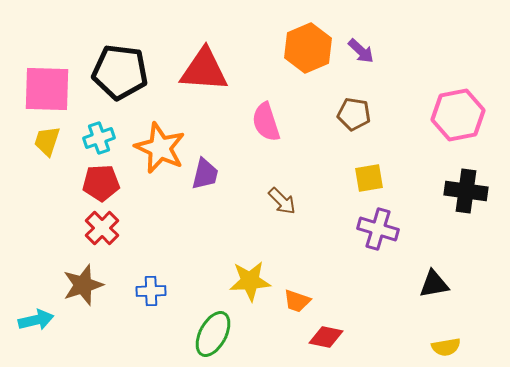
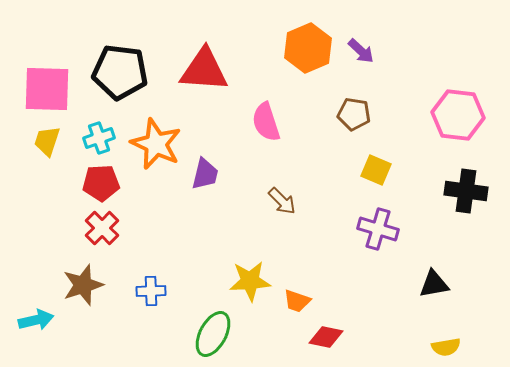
pink hexagon: rotated 18 degrees clockwise
orange star: moved 4 px left, 4 px up
yellow square: moved 7 px right, 8 px up; rotated 32 degrees clockwise
